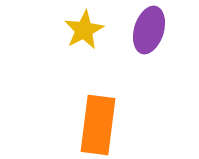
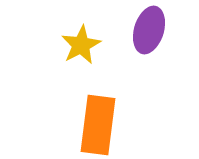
yellow star: moved 3 px left, 15 px down
